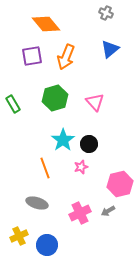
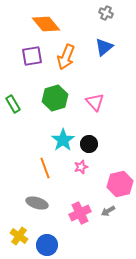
blue triangle: moved 6 px left, 2 px up
yellow cross: rotated 30 degrees counterclockwise
